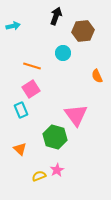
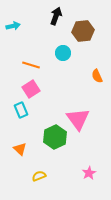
orange line: moved 1 px left, 1 px up
pink triangle: moved 2 px right, 4 px down
green hexagon: rotated 20 degrees clockwise
pink star: moved 32 px right, 3 px down
